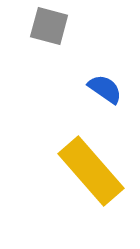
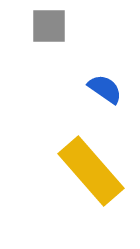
gray square: rotated 15 degrees counterclockwise
